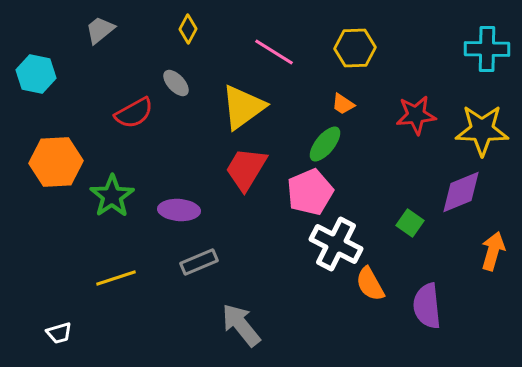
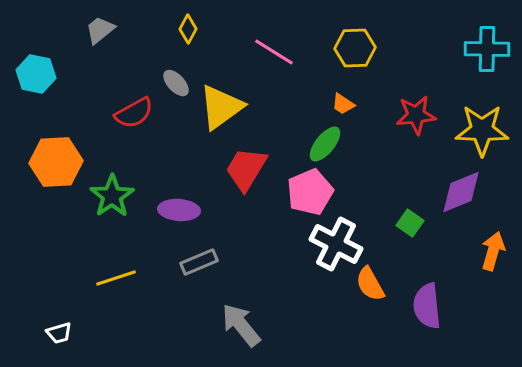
yellow triangle: moved 22 px left
